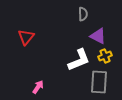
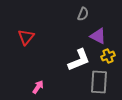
gray semicircle: rotated 24 degrees clockwise
yellow cross: moved 3 px right
